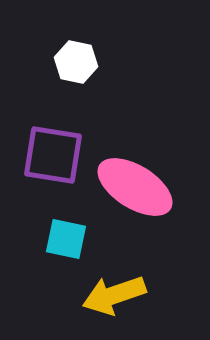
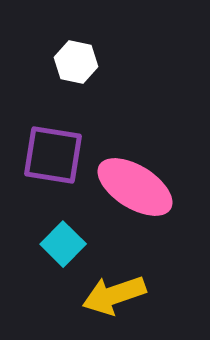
cyan square: moved 3 px left, 5 px down; rotated 33 degrees clockwise
